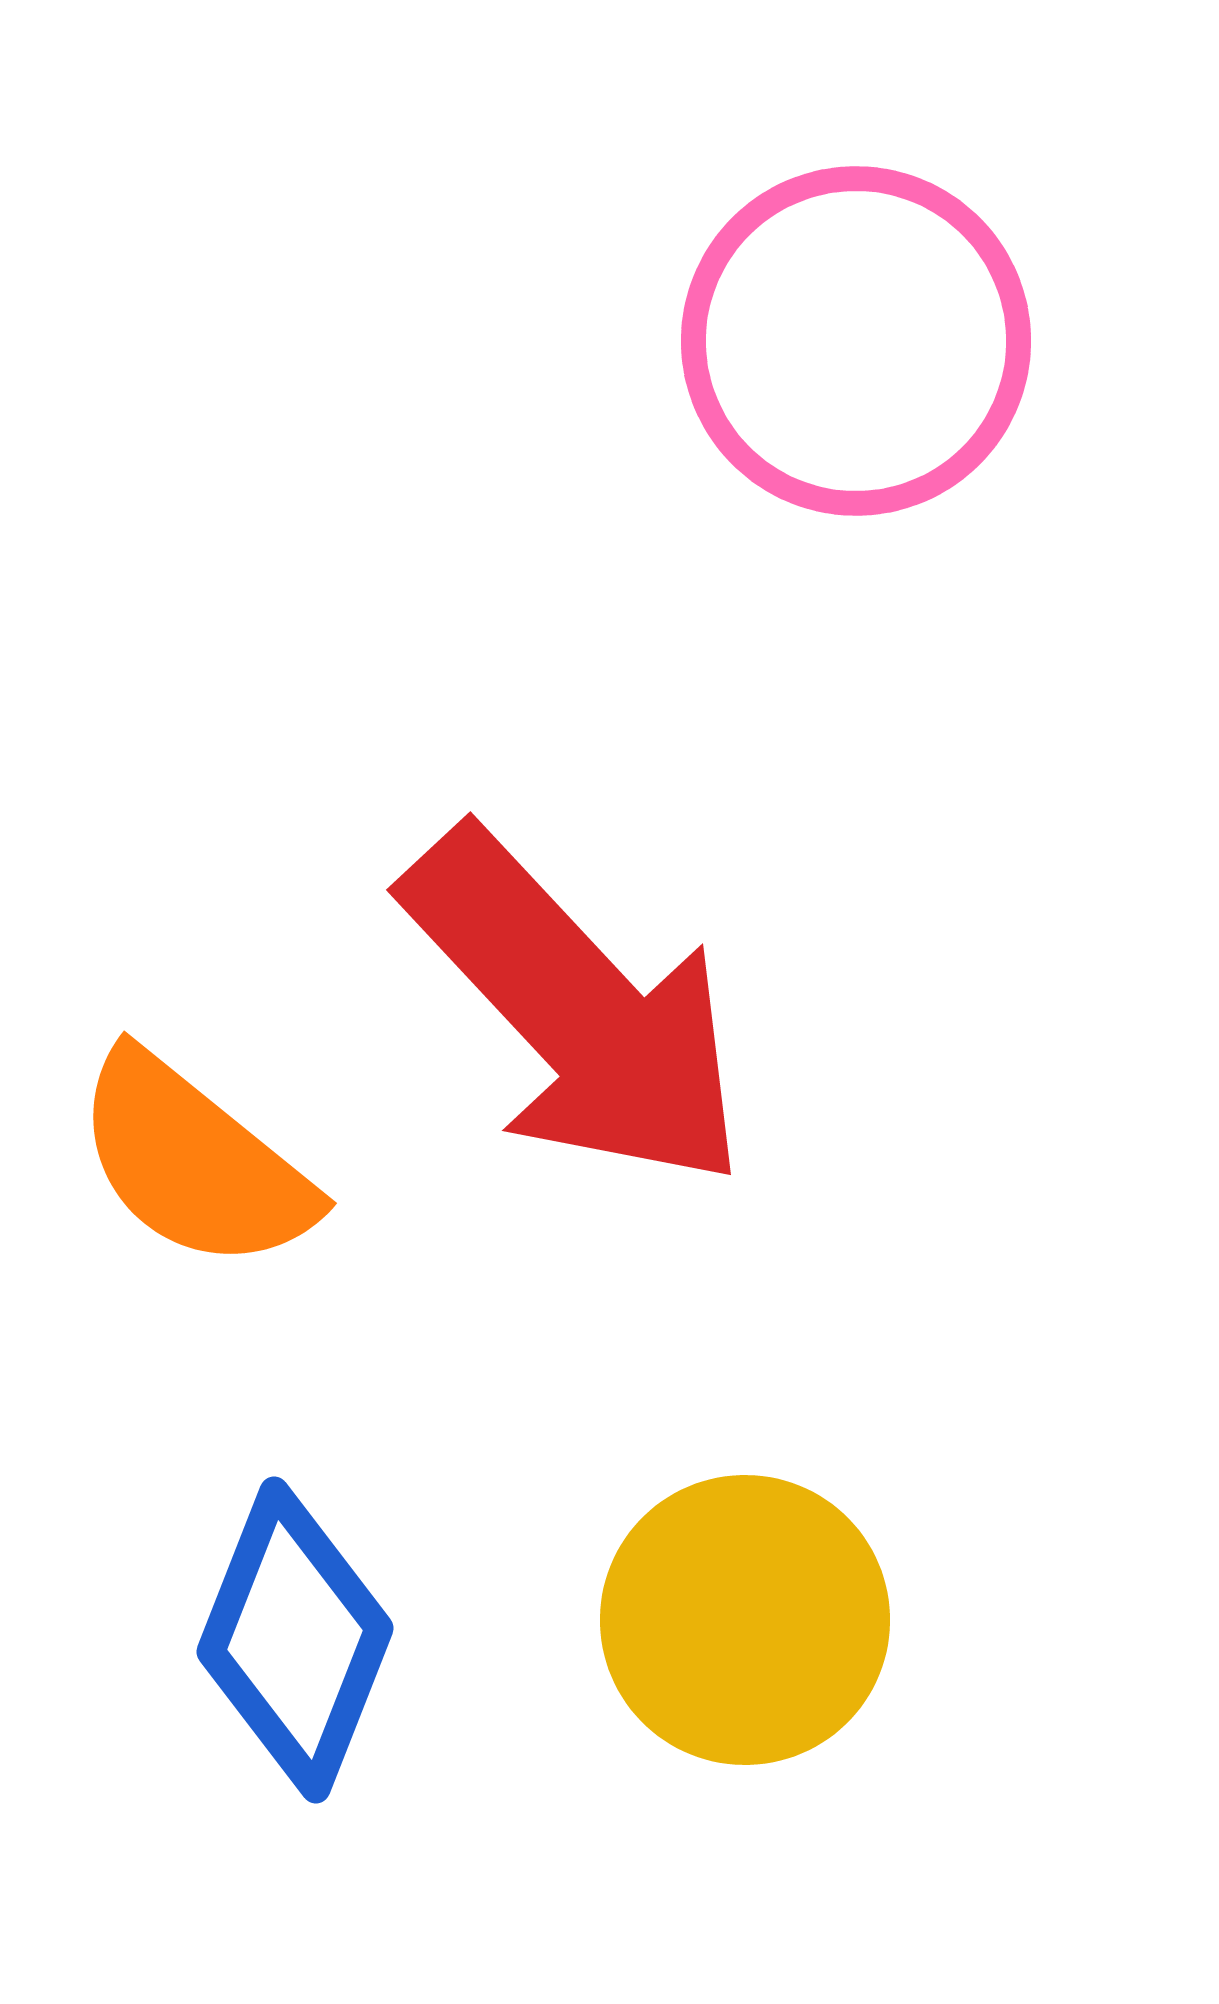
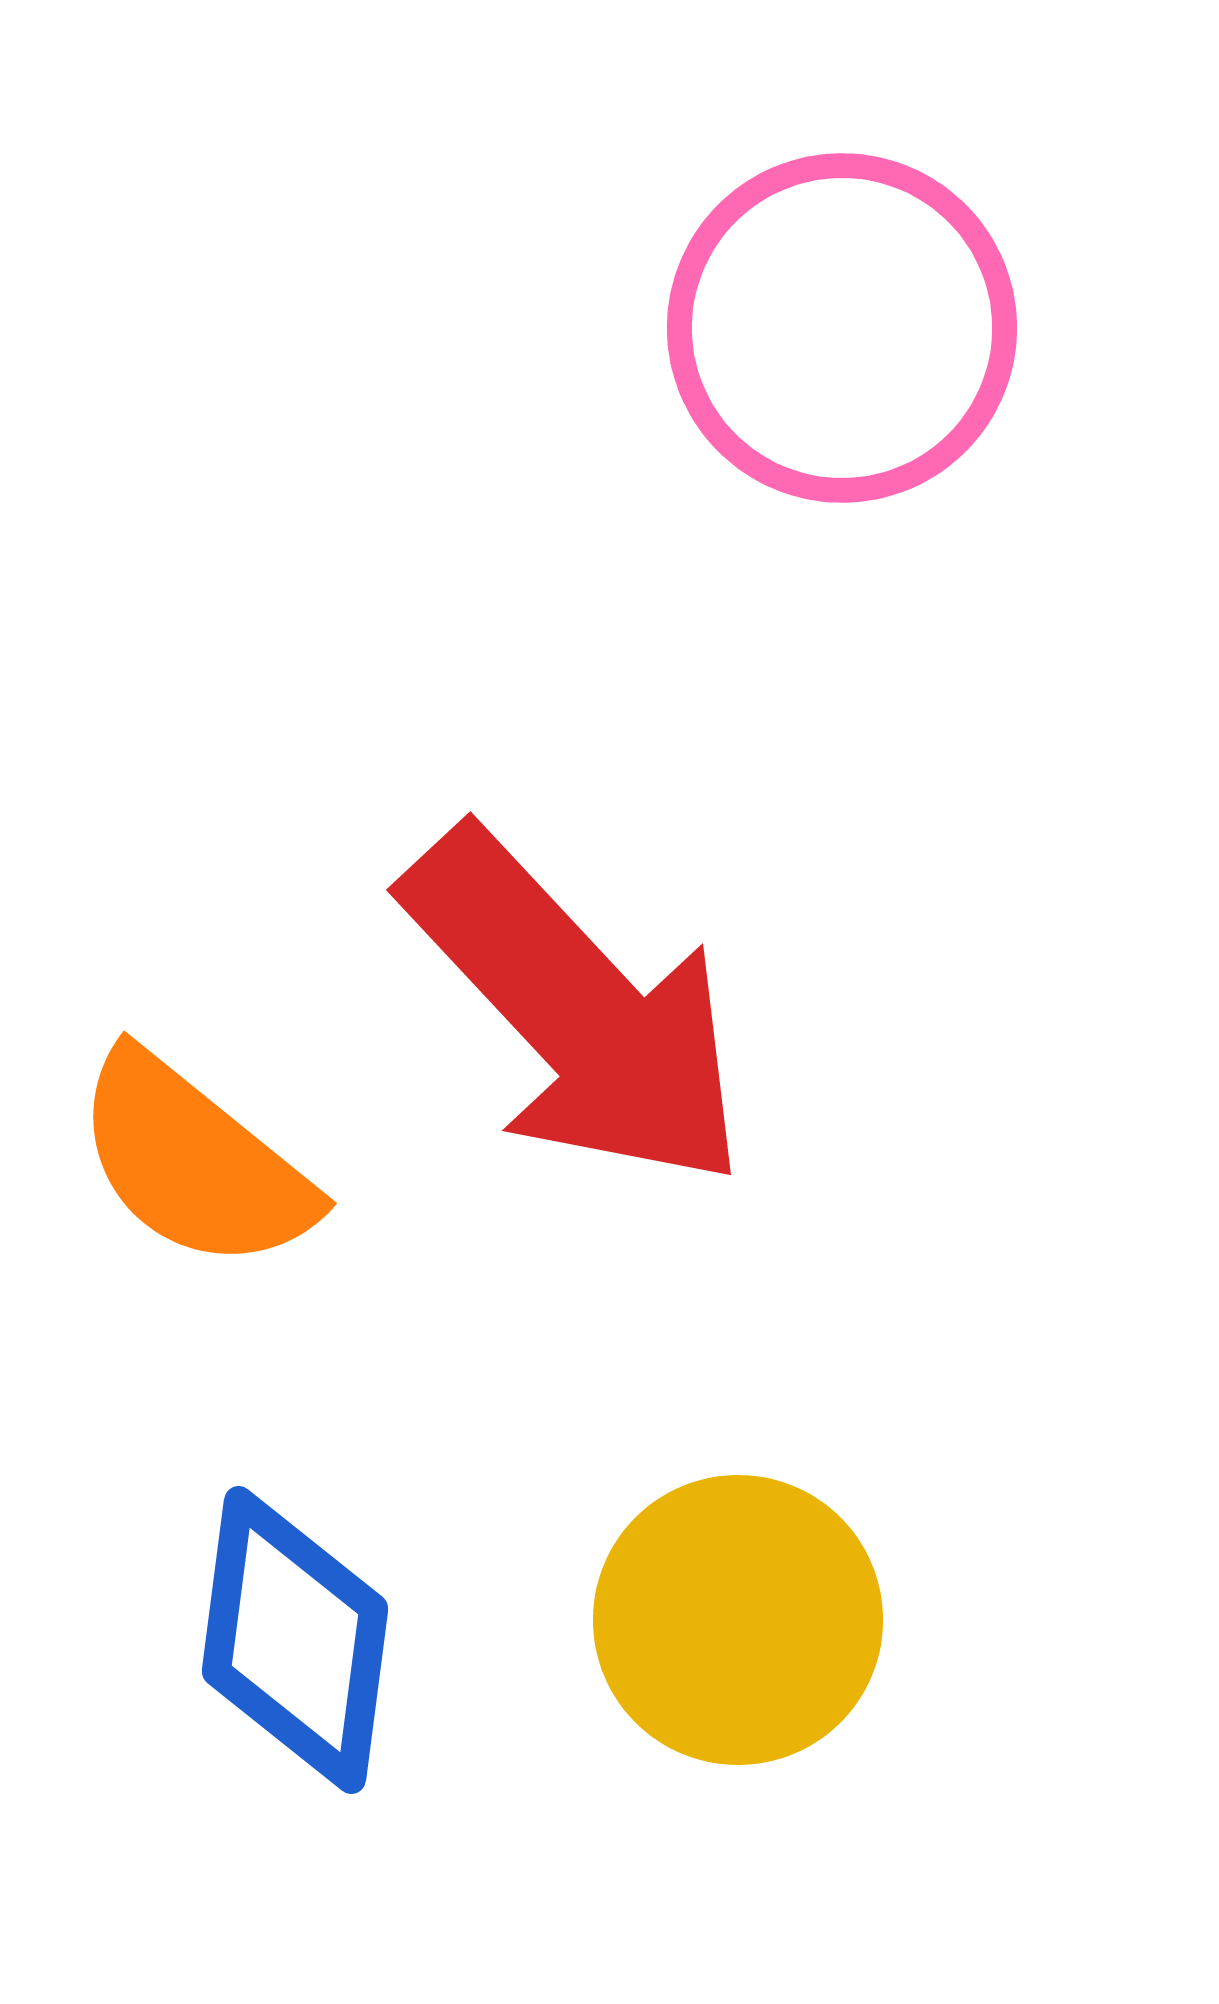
pink circle: moved 14 px left, 13 px up
yellow circle: moved 7 px left
blue diamond: rotated 14 degrees counterclockwise
